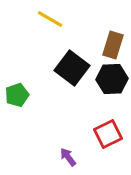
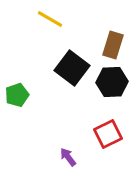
black hexagon: moved 3 px down
